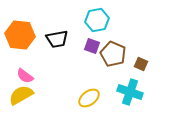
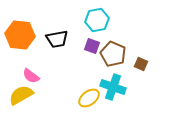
pink semicircle: moved 6 px right
cyan cross: moved 17 px left, 5 px up
